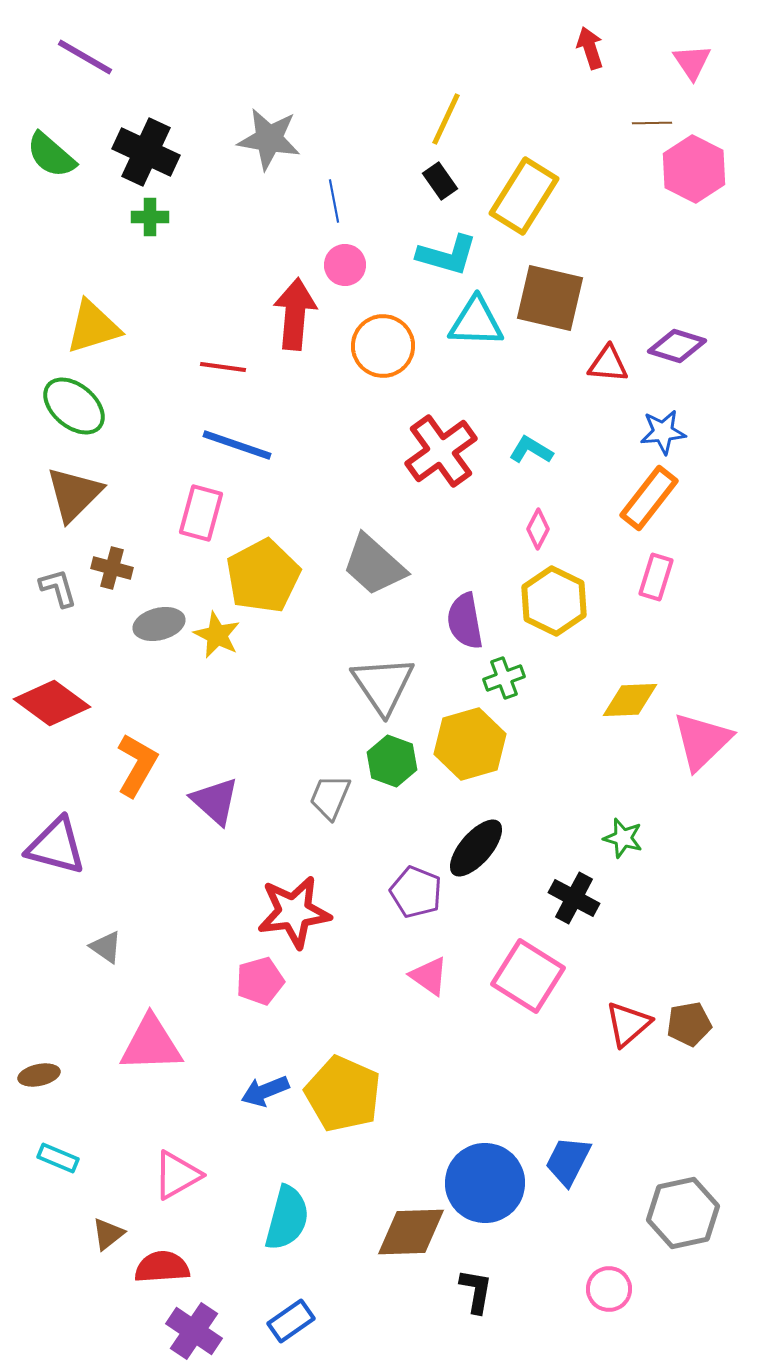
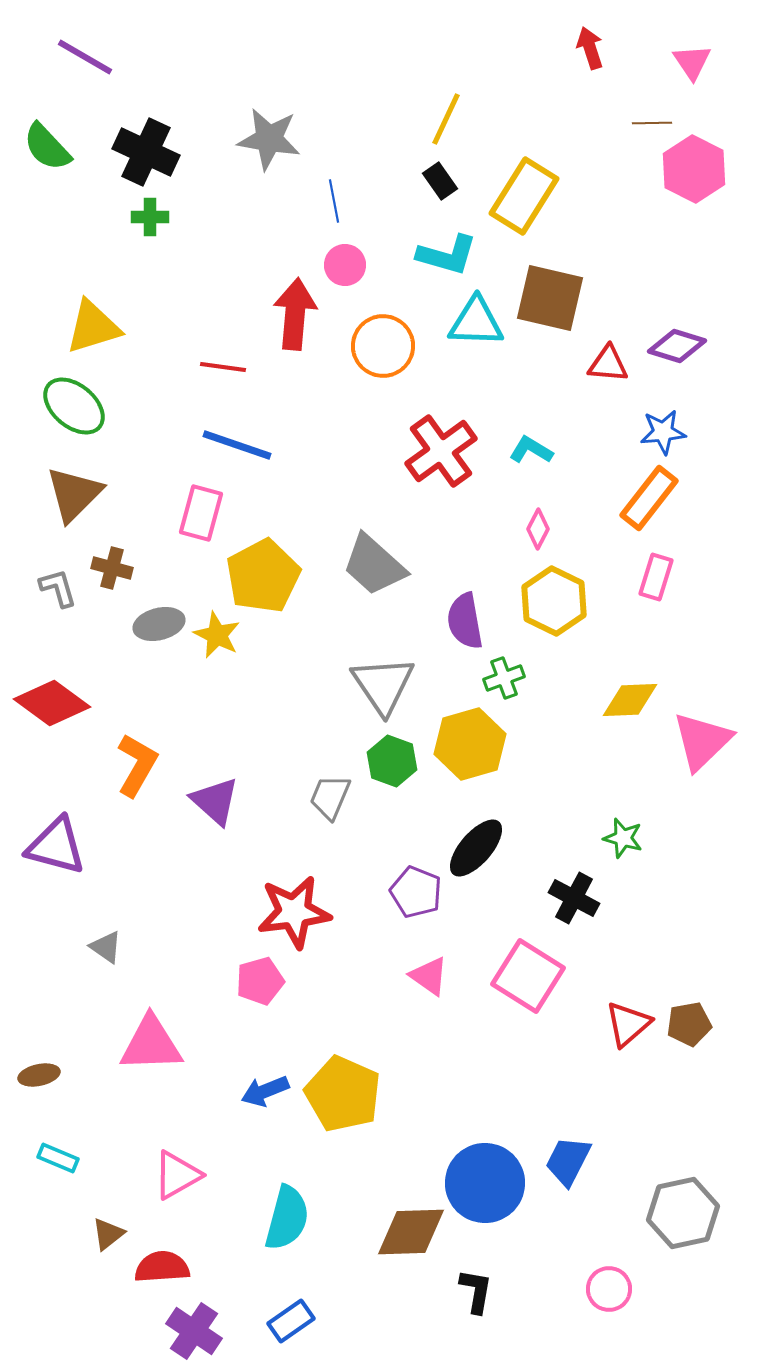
green semicircle at (51, 155): moved 4 px left, 8 px up; rotated 6 degrees clockwise
